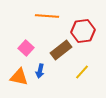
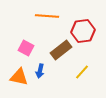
pink square: rotated 14 degrees counterclockwise
